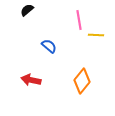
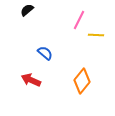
pink line: rotated 36 degrees clockwise
blue semicircle: moved 4 px left, 7 px down
red arrow: rotated 12 degrees clockwise
